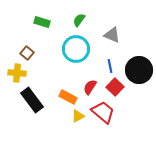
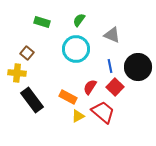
black circle: moved 1 px left, 3 px up
